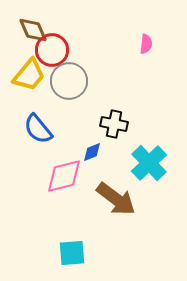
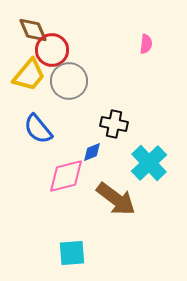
pink diamond: moved 2 px right
